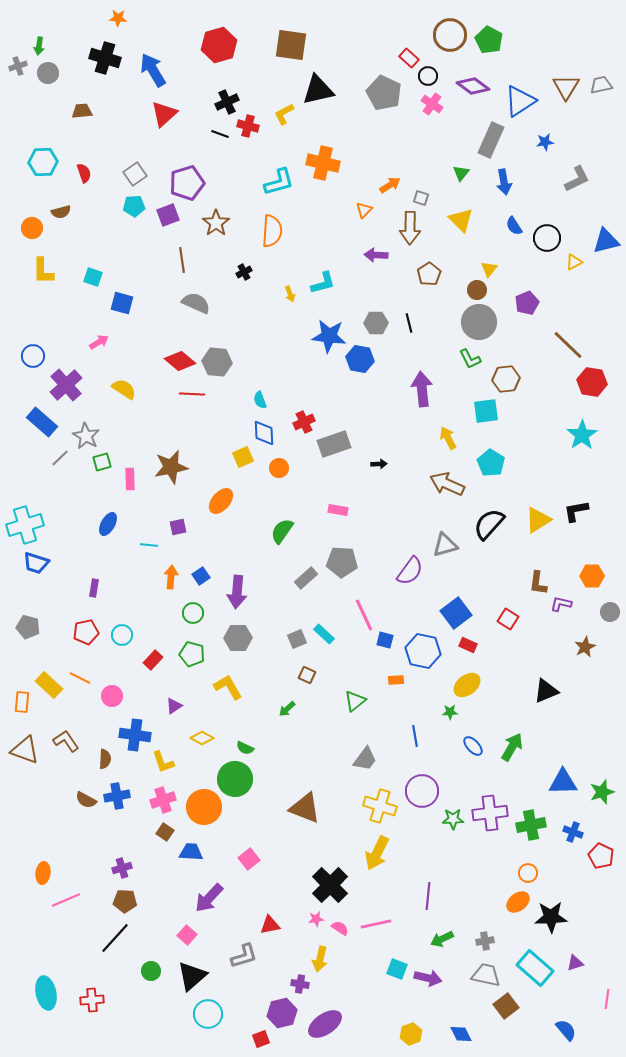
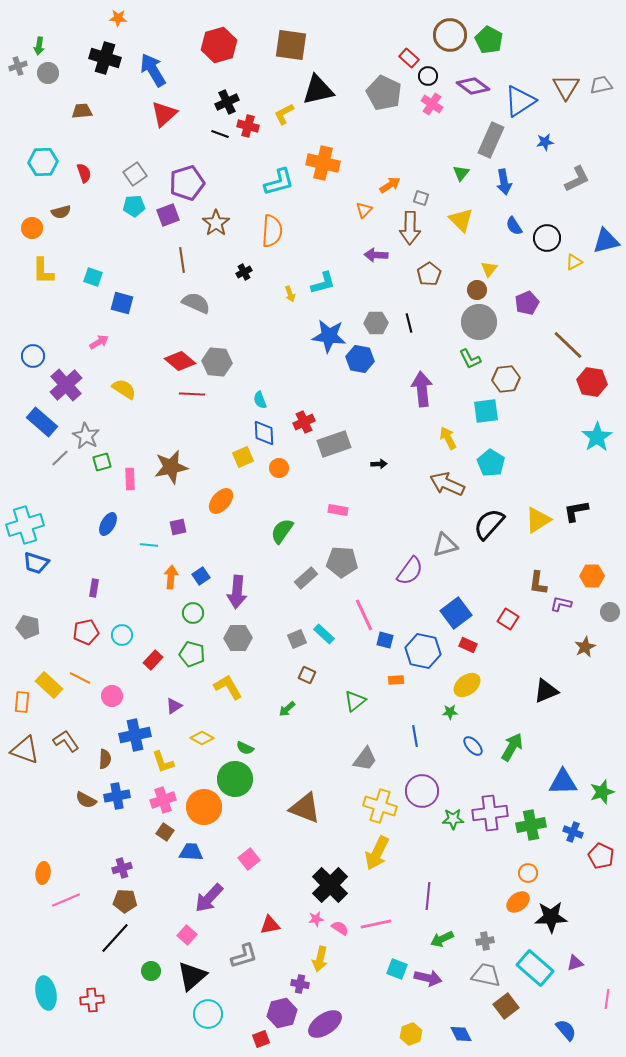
cyan star at (582, 435): moved 15 px right, 2 px down
blue cross at (135, 735): rotated 20 degrees counterclockwise
